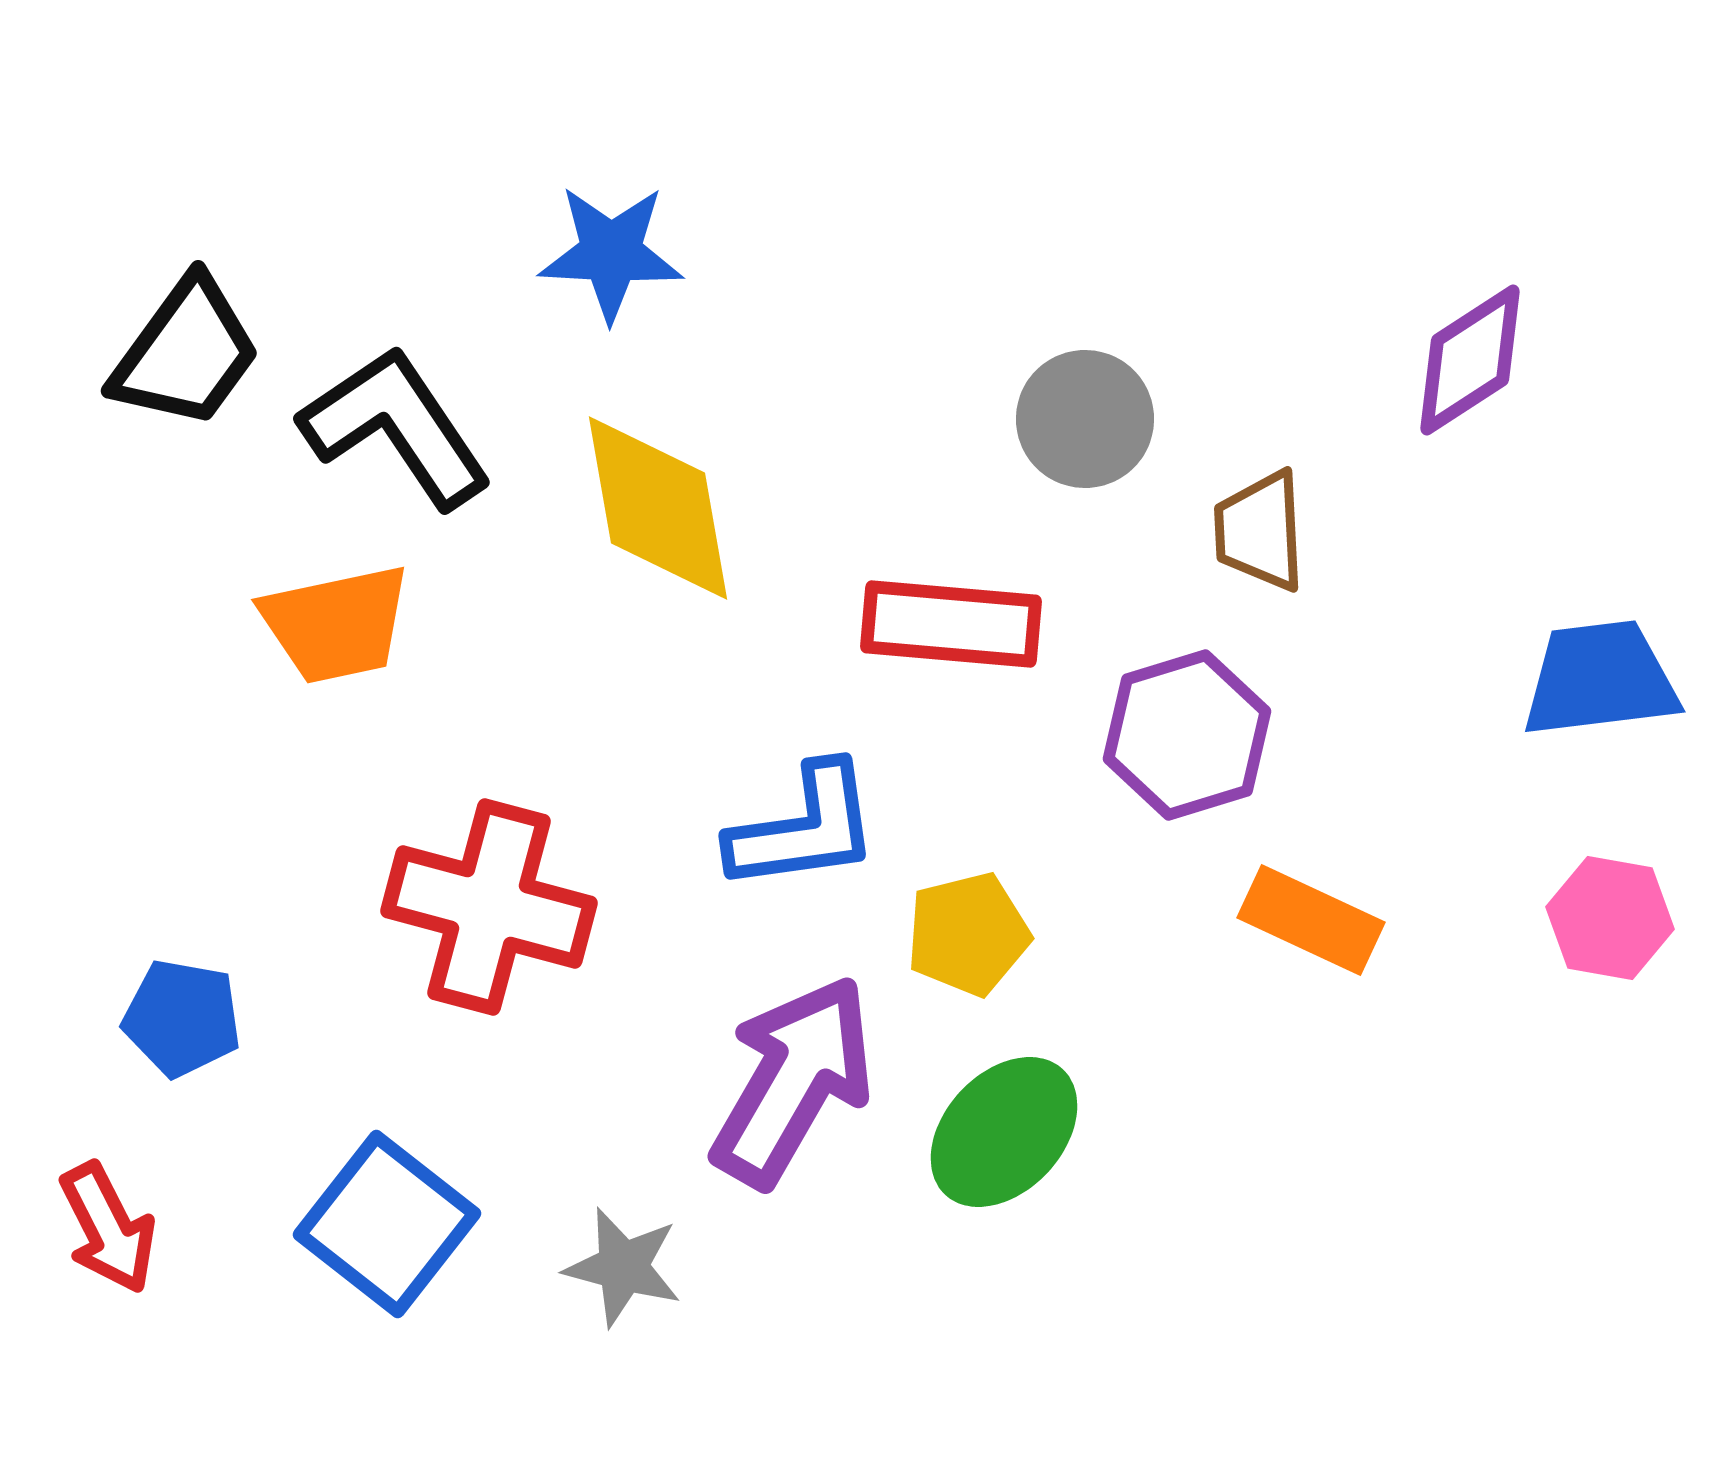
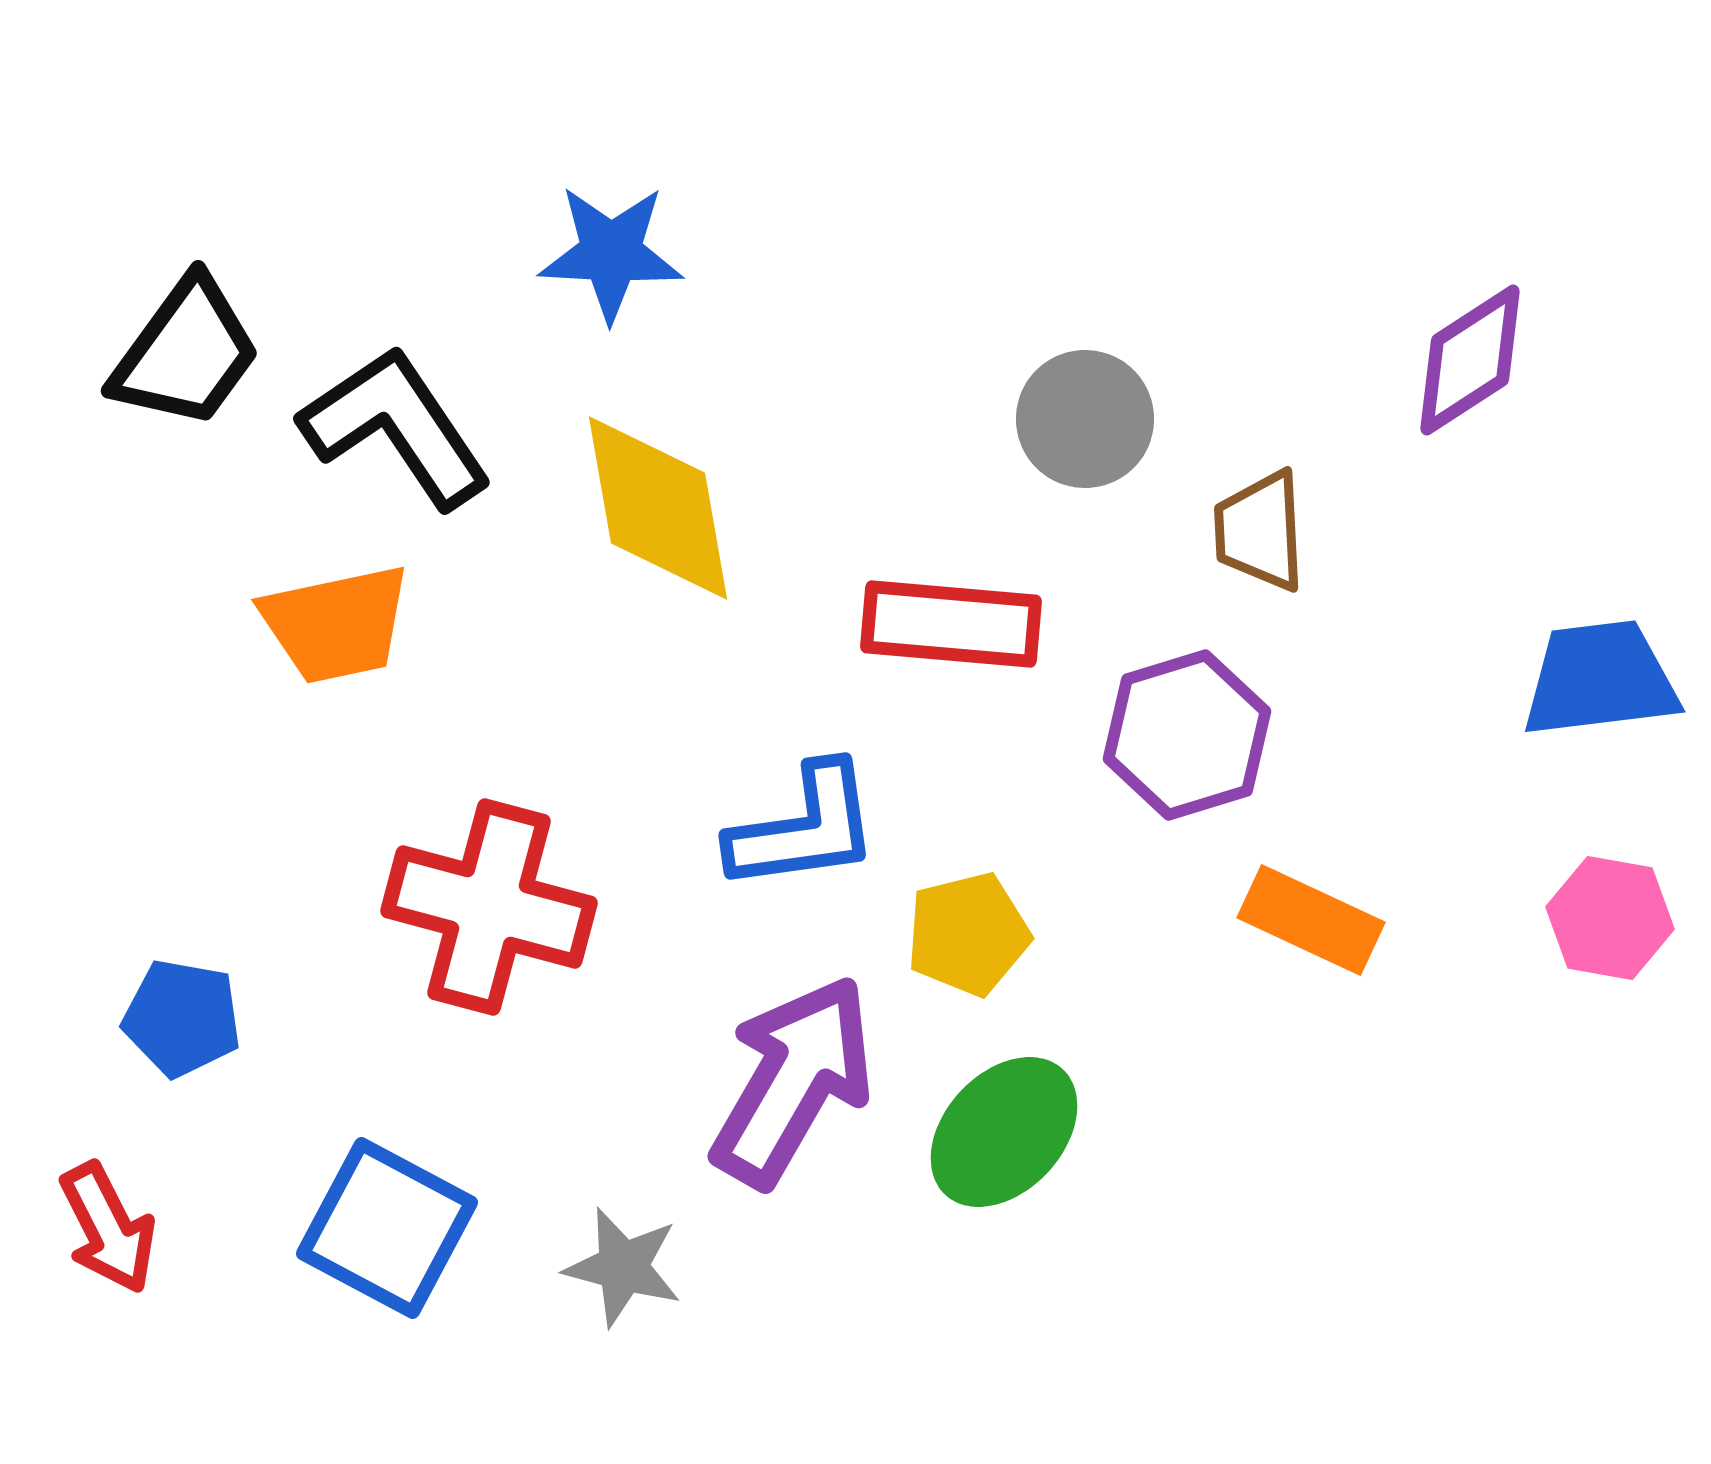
blue square: moved 4 px down; rotated 10 degrees counterclockwise
